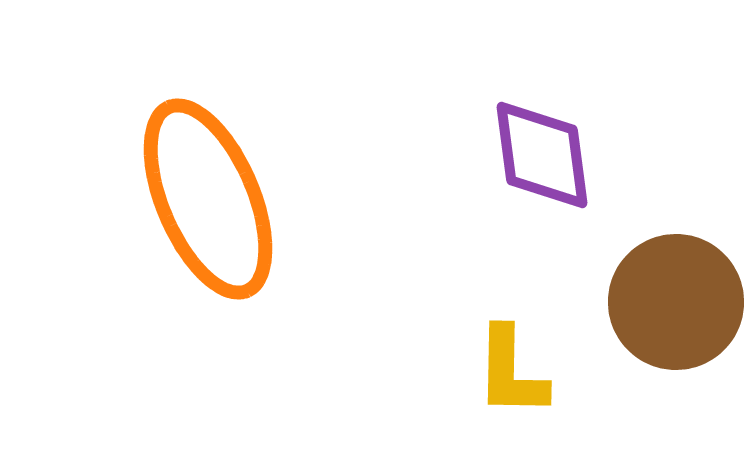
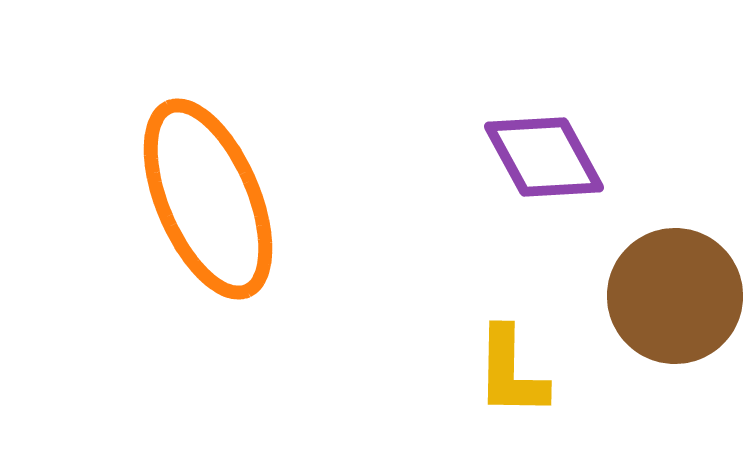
purple diamond: moved 2 px right, 2 px down; rotated 21 degrees counterclockwise
brown circle: moved 1 px left, 6 px up
